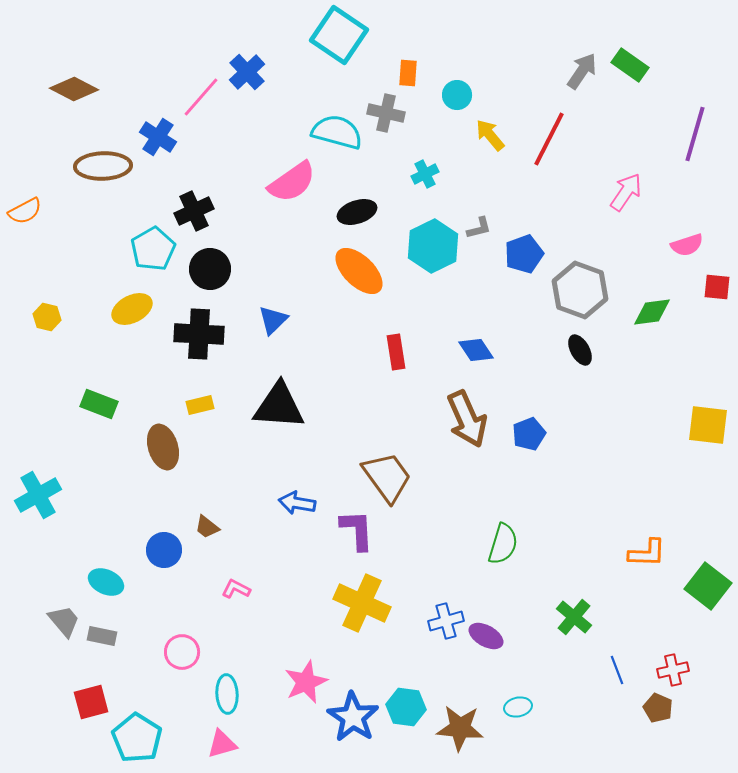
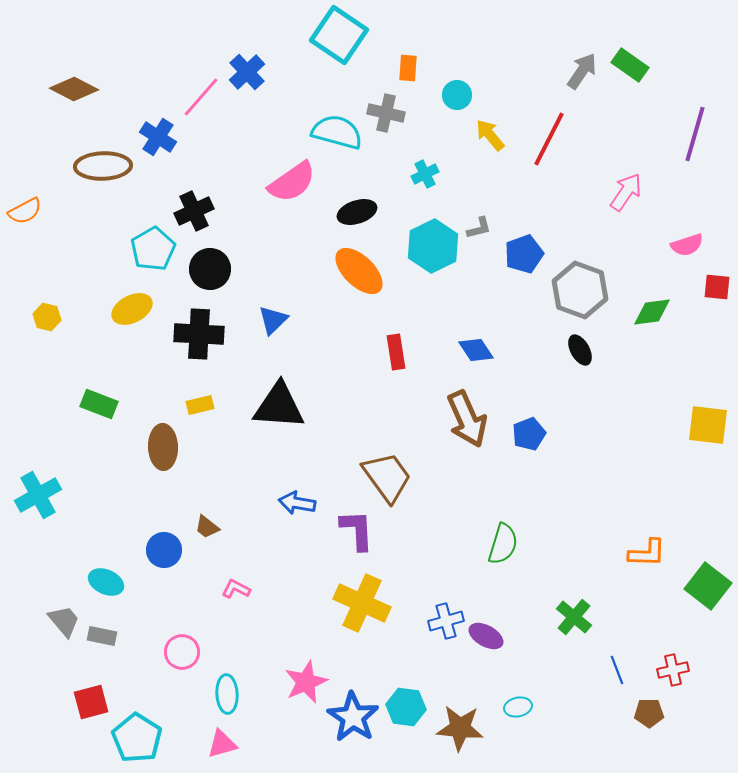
orange rectangle at (408, 73): moved 5 px up
brown ellipse at (163, 447): rotated 15 degrees clockwise
brown pentagon at (658, 708): moved 9 px left, 5 px down; rotated 24 degrees counterclockwise
